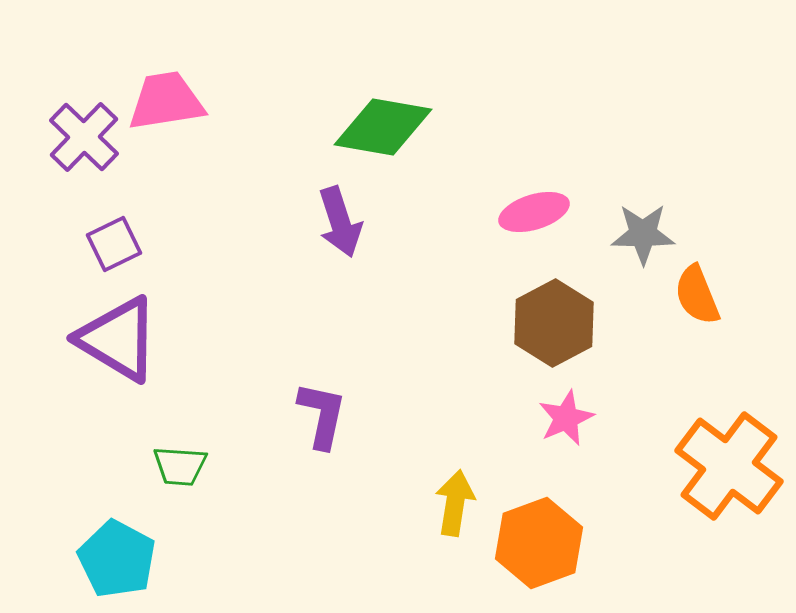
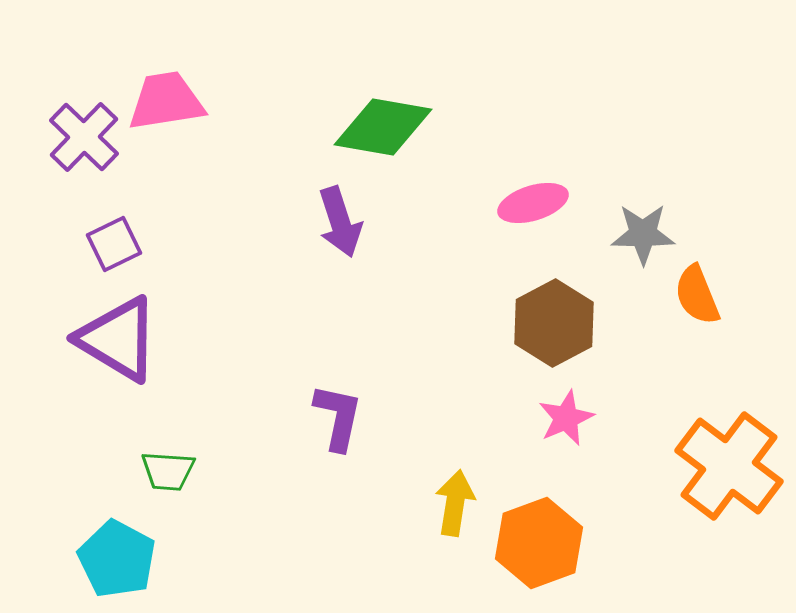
pink ellipse: moved 1 px left, 9 px up
purple L-shape: moved 16 px right, 2 px down
green trapezoid: moved 12 px left, 5 px down
